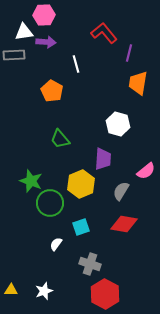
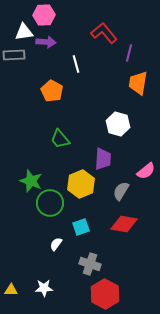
white star: moved 3 px up; rotated 18 degrees clockwise
